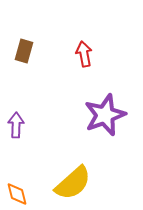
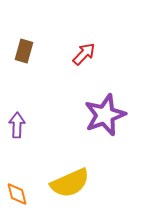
red arrow: rotated 55 degrees clockwise
purple arrow: moved 1 px right
yellow semicircle: moved 3 px left; rotated 18 degrees clockwise
